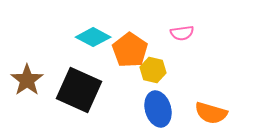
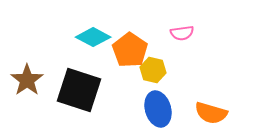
black square: rotated 6 degrees counterclockwise
